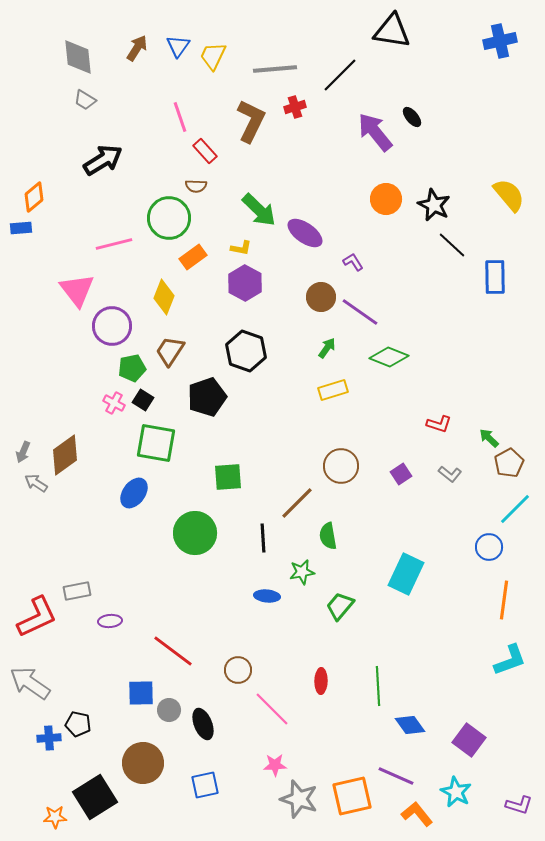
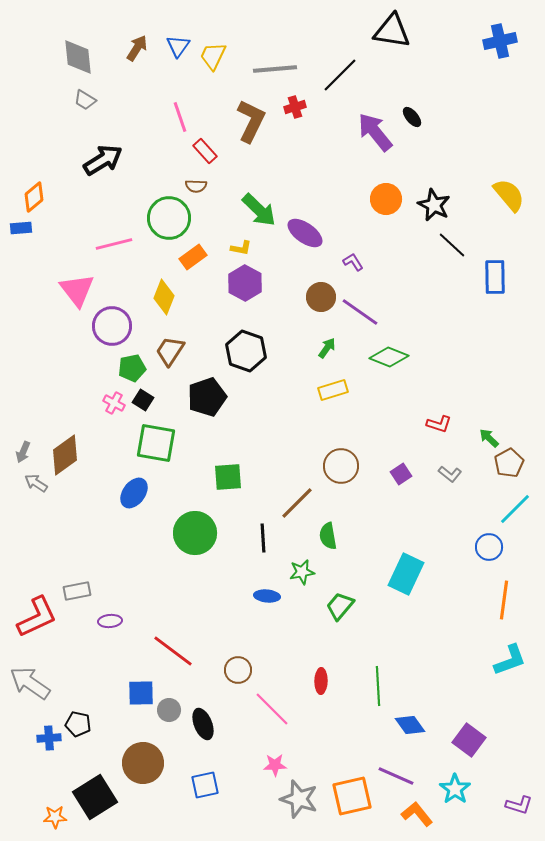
cyan star at (456, 792): moved 1 px left, 3 px up; rotated 8 degrees clockwise
